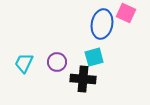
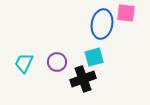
pink square: rotated 18 degrees counterclockwise
black cross: rotated 25 degrees counterclockwise
